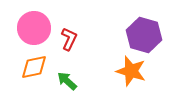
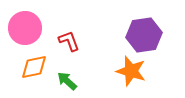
pink circle: moved 9 px left
purple hexagon: rotated 24 degrees counterclockwise
red L-shape: moved 2 px down; rotated 45 degrees counterclockwise
